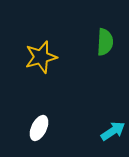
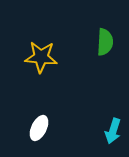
yellow star: rotated 20 degrees clockwise
cyan arrow: rotated 140 degrees clockwise
